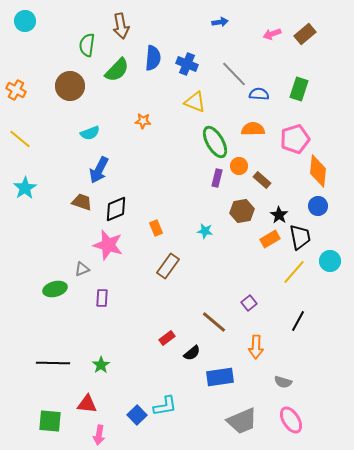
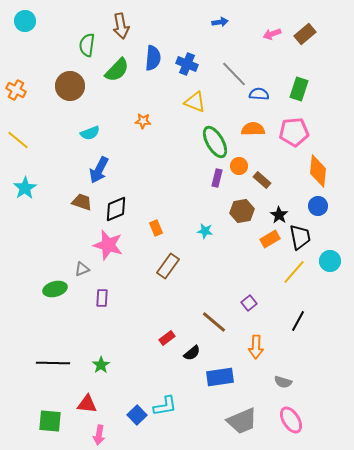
yellow line at (20, 139): moved 2 px left, 1 px down
pink pentagon at (295, 139): moved 1 px left, 7 px up; rotated 12 degrees clockwise
